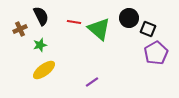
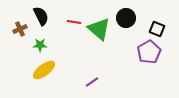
black circle: moved 3 px left
black square: moved 9 px right
green star: rotated 16 degrees clockwise
purple pentagon: moved 7 px left, 1 px up
